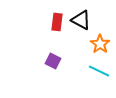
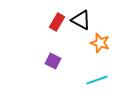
red rectangle: rotated 24 degrees clockwise
orange star: moved 1 px up; rotated 18 degrees counterclockwise
cyan line: moved 2 px left, 9 px down; rotated 45 degrees counterclockwise
